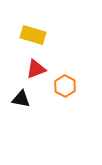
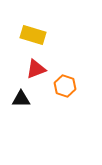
orange hexagon: rotated 10 degrees counterclockwise
black triangle: rotated 12 degrees counterclockwise
